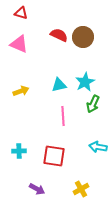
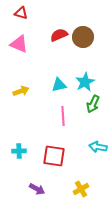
red semicircle: rotated 48 degrees counterclockwise
